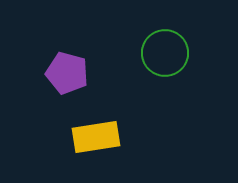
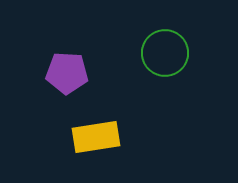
purple pentagon: rotated 12 degrees counterclockwise
